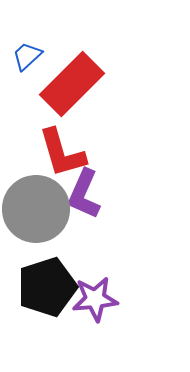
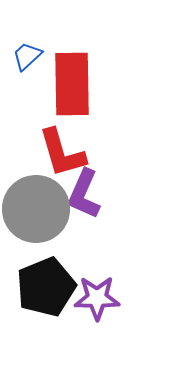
red rectangle: rotated 46 degrees counterclockwise
black pentagon: moved 1 px left; rotated 4 degrees counterclockwise
purple star: moved 2 px right, 1 px up; rotated 6 degrees clockwise
